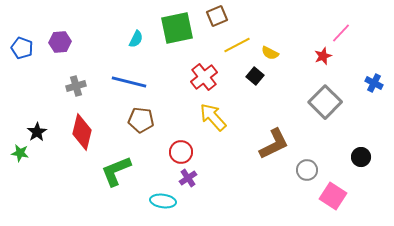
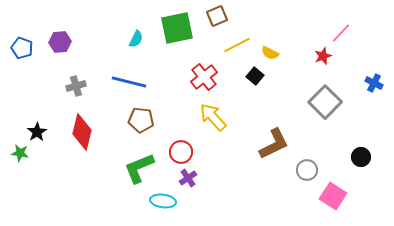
green L-shape: moved 23 px right, 3 px up
